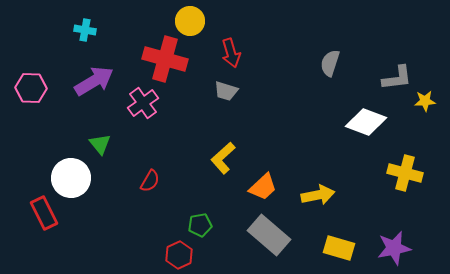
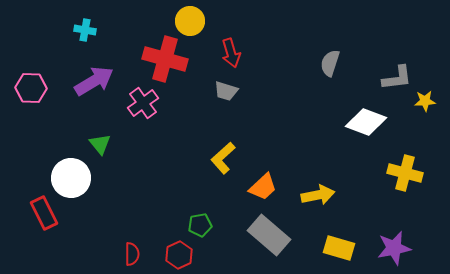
red semicircle: moved 18 px left, 73 px down; rotated 30 degrees counterclockwise
